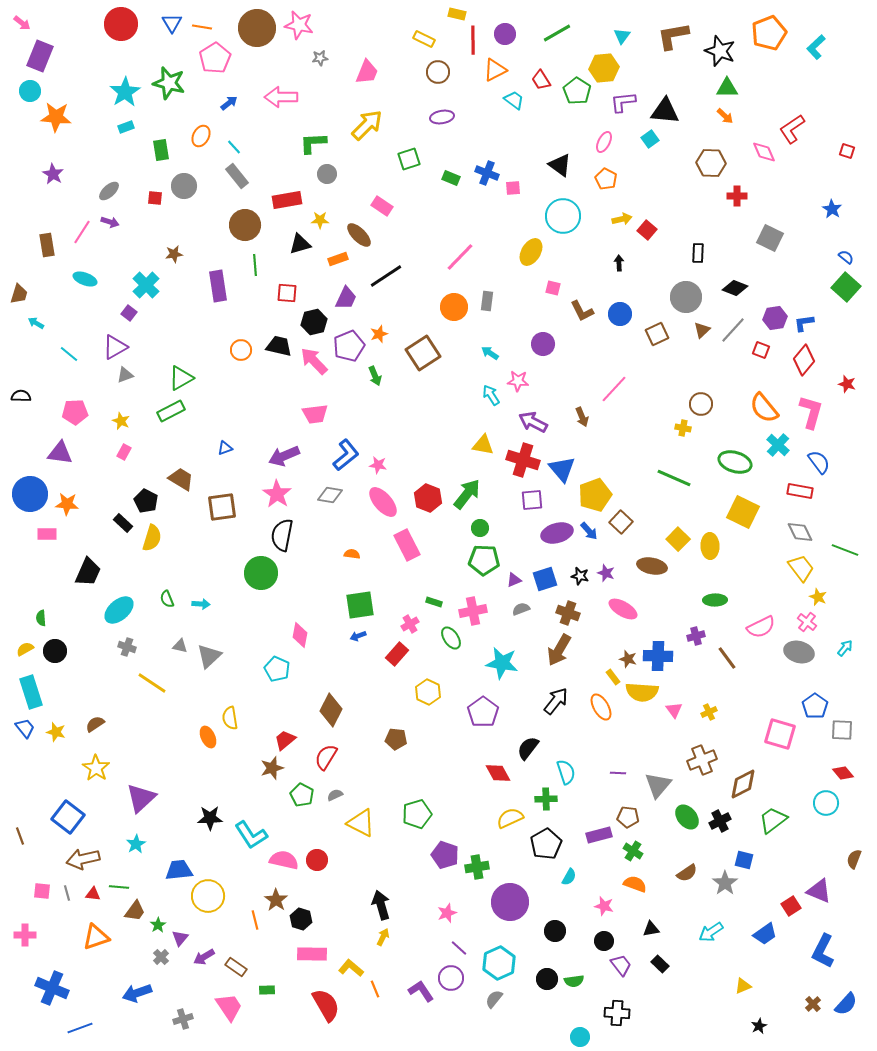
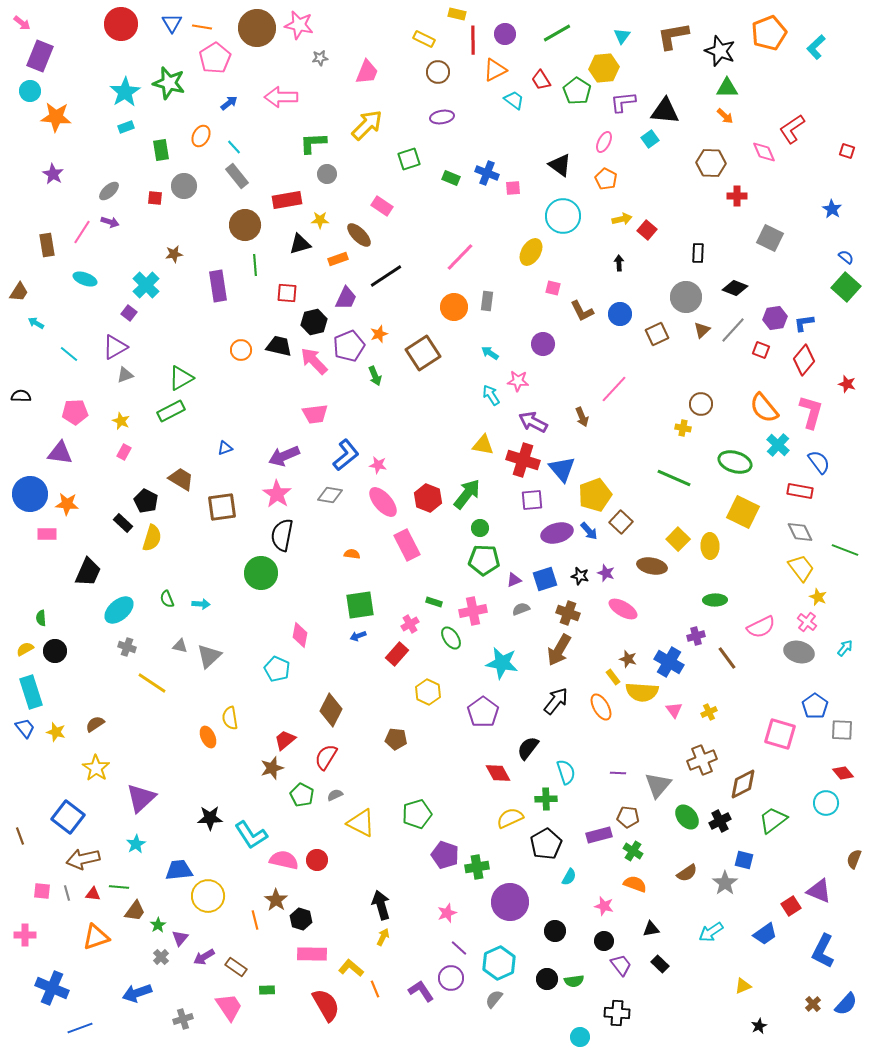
brown trapezoid at (19, 294): moved 2 px up; rotated 15 degrees clockwise
blue cross at (658, 656): moved 11 px right, 6 px down; rotated 28 degrees clockwise
